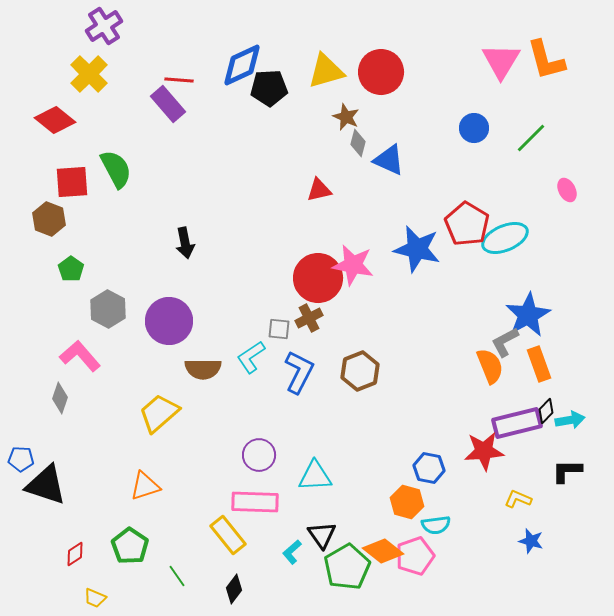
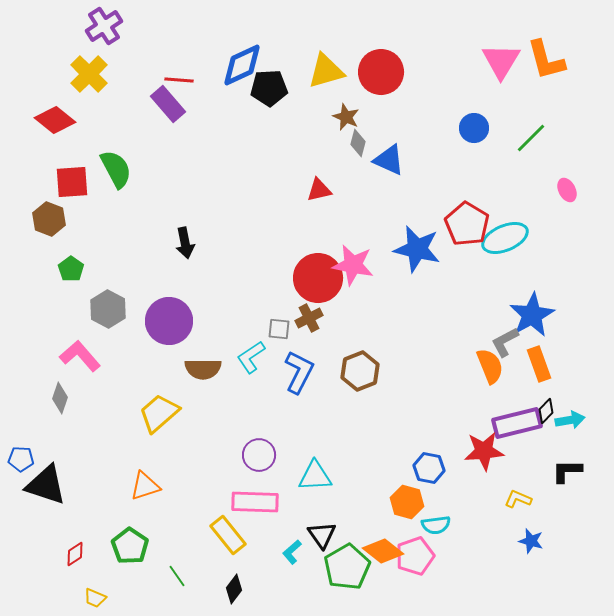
blue star at (528, 315): moved 4 px right
